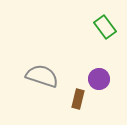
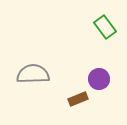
gray semicircle: moved 9 px left, 2 px up; rotated 20 degrees counterclockwise
brown rectangle: rotated 54 degrees clockwise
